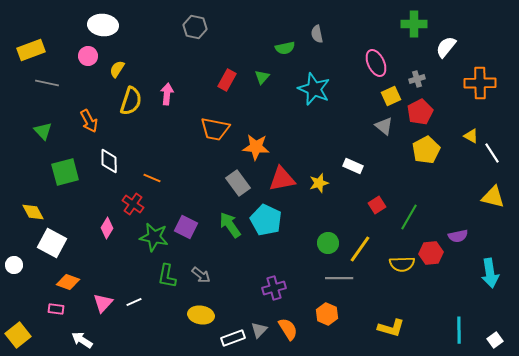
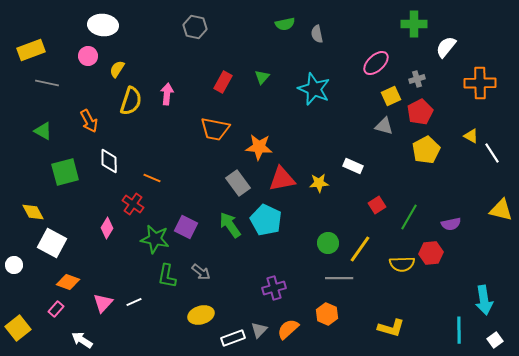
green semicircle at (285, 48): moved 24 px up
pink ellipse at (376, 63): rotated 72 degrees clockwise
red rectangle at (227, 80): moved 4 px left, 2 px down
gray triangle at (384, 126): rotated 24 degrees counterclockwise
green triangle at (43, 131): rotated 18 degrees counterclockwise
orange star at (256, 147): moved 3 px right
yellow star at (319, 183): rotated 12 degrees clockwise
yellow triangle at (493, 197): moved 8 px right, 13 px down
purple semicircle at (458, 236): moved 7 px left, 12 px up
green star at (154, 237): moved 1 px right, 2 px down
cyan arrow at (490, 273): moved 6 px left, 27 px down
gray arrow at (201, 275): moved 3 px up
pink rectangle at (56, 309): rotated 56 degrees counterclockwise
yellow ellipse at (201, 315): rotated 25 degrees counterclockwise
orange semicircle at (288, 329): rotated 100 degrees counterclockwise
yellow square at (18, 335): moved 7 px up
